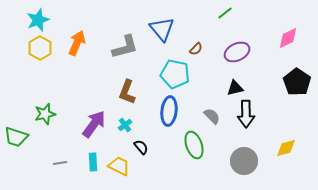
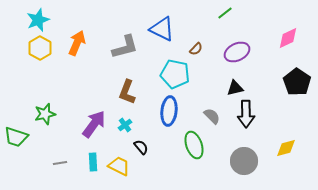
blue triangle: rotated 24 degrees counterclockwise
